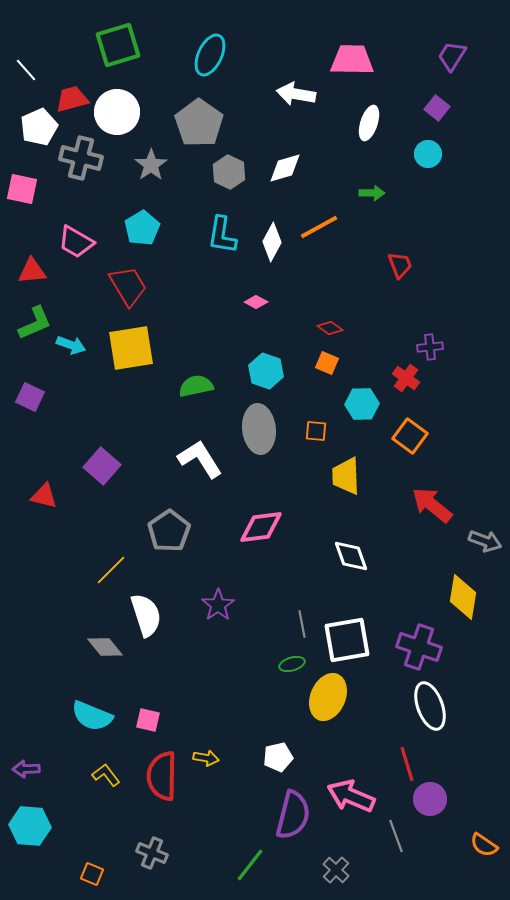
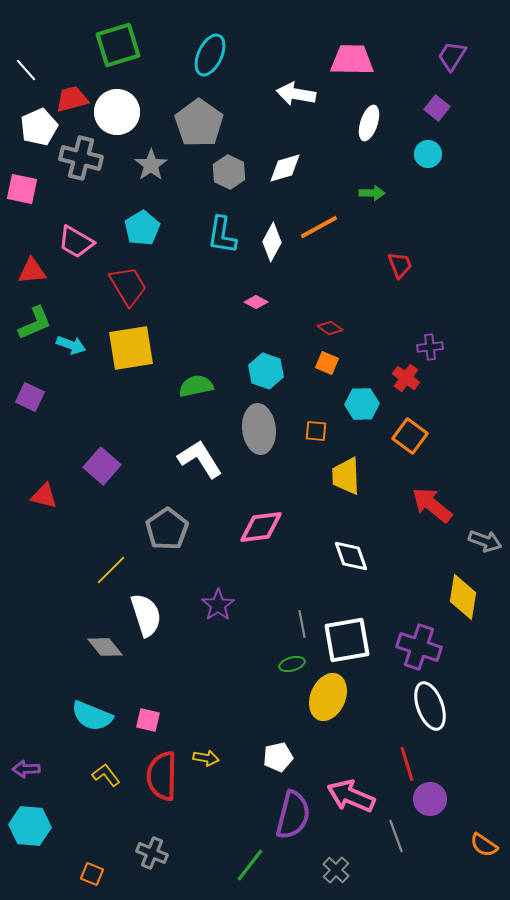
gray pentagon at (169, 531): moved 2 px left, 2 px up
